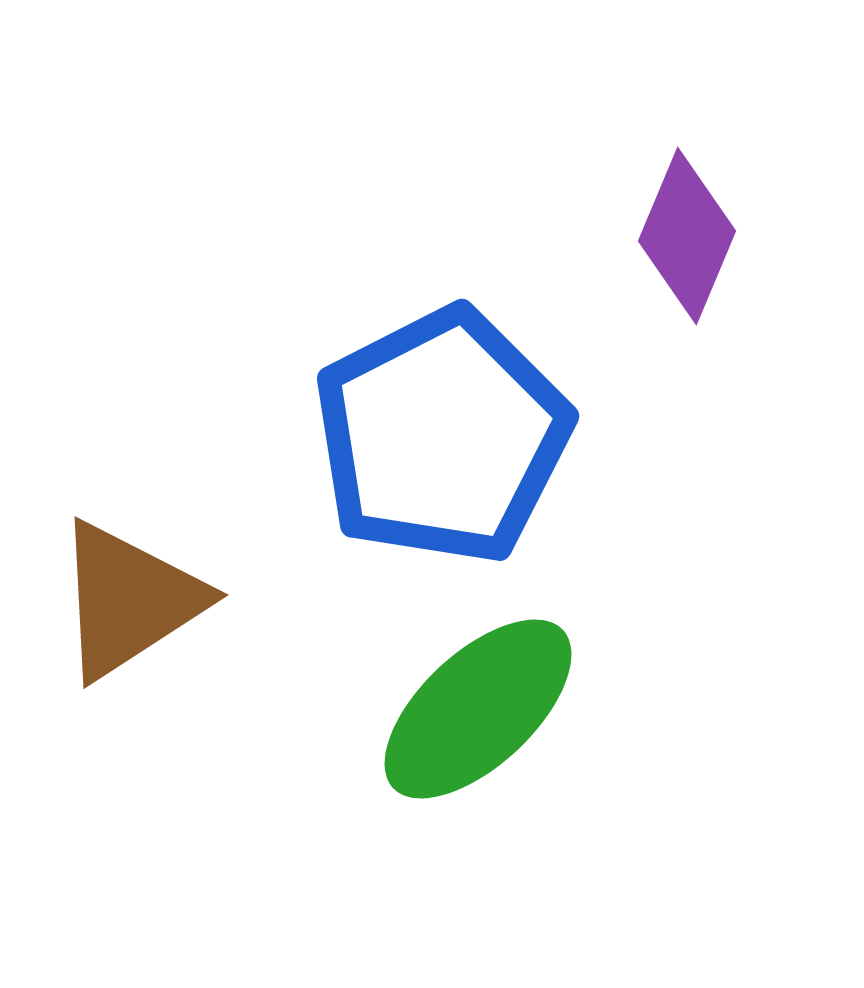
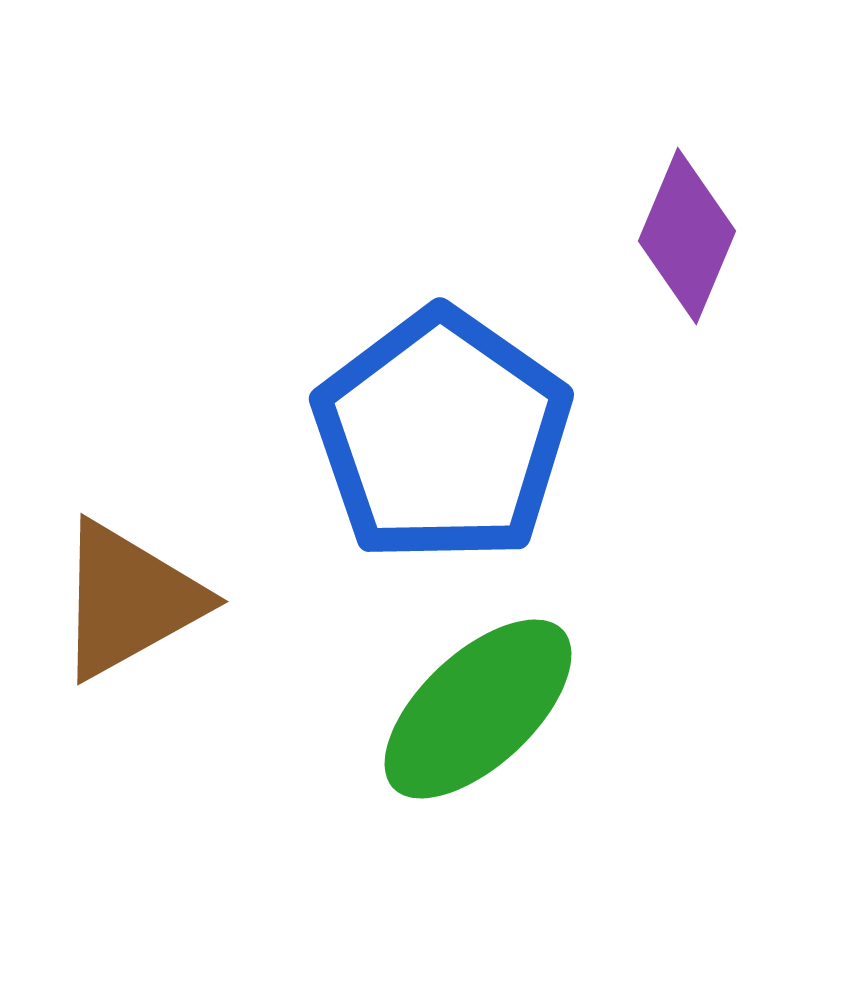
blue pentagon: rotated 10 degrees counterclockwise
brown triangle: rotated 4 degrees clockwise
